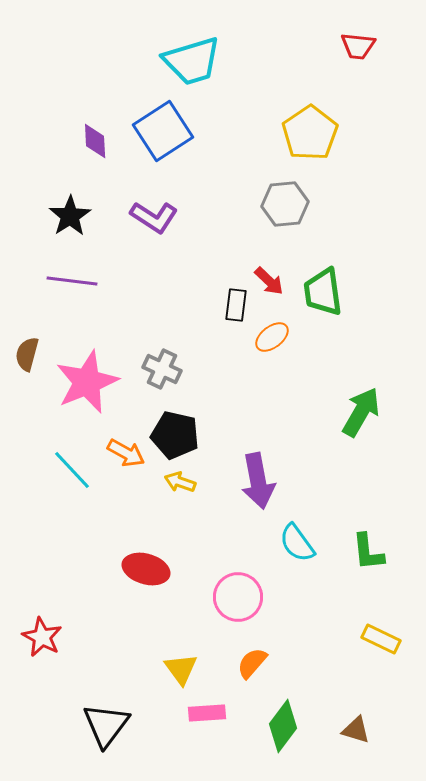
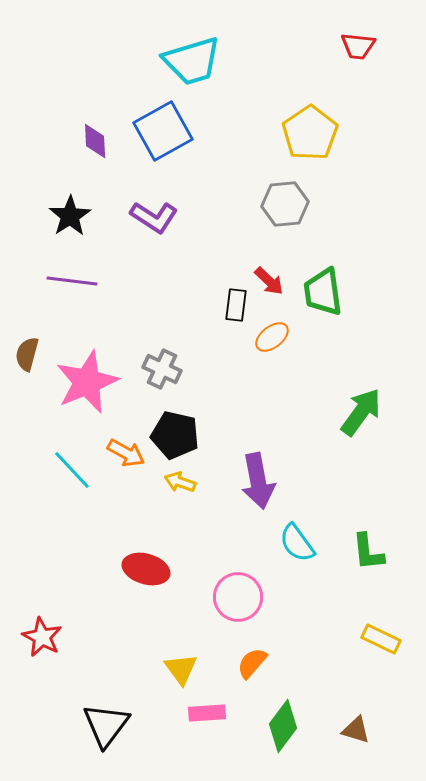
blue square: rotated 4 degrees clockwise
green arrow: rotated 6 degrees clockwise
